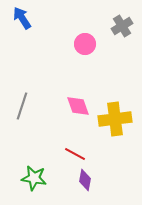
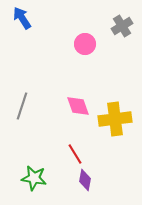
red line: rotated 30 degrees clockwise
